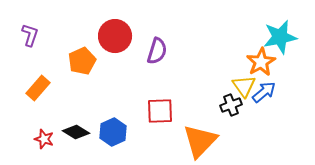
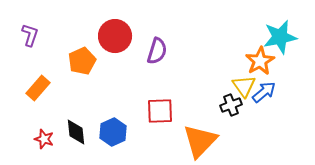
orange star: moved 1 px left, 1 px up
black diamond: rotated 52 degrees clockwise
